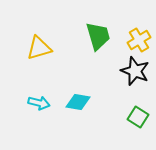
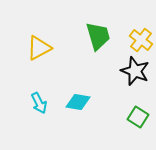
yellow cross: moved 2 px right; rotated 20 degrees counterclockwise
yellow triangle: rotated 12 degrees counterclockwise
cyan arrow: rotated 50 degrees clockwise
